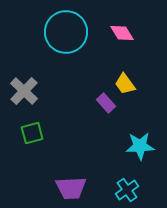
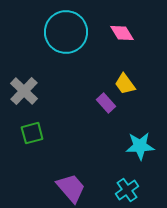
purple trapezoid: rotated 128 degrees counterclockwise
